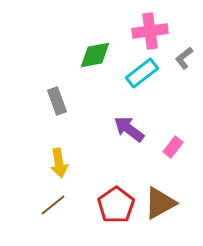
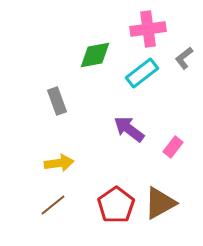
pink cross: moved 2 px left, 2 px up
yellow arrow: rotated 88 degrees counterclockwise
